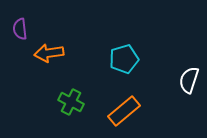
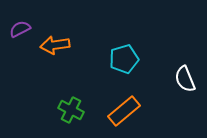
purple semicircle: rotated 70 degrees clockwise
orange arrow: moved 6 px right, 8 px up
white semicircle: moved 4 px left, 1 px up; rotated 40 degrees counterclockwise
green cross: moved 8 px down
